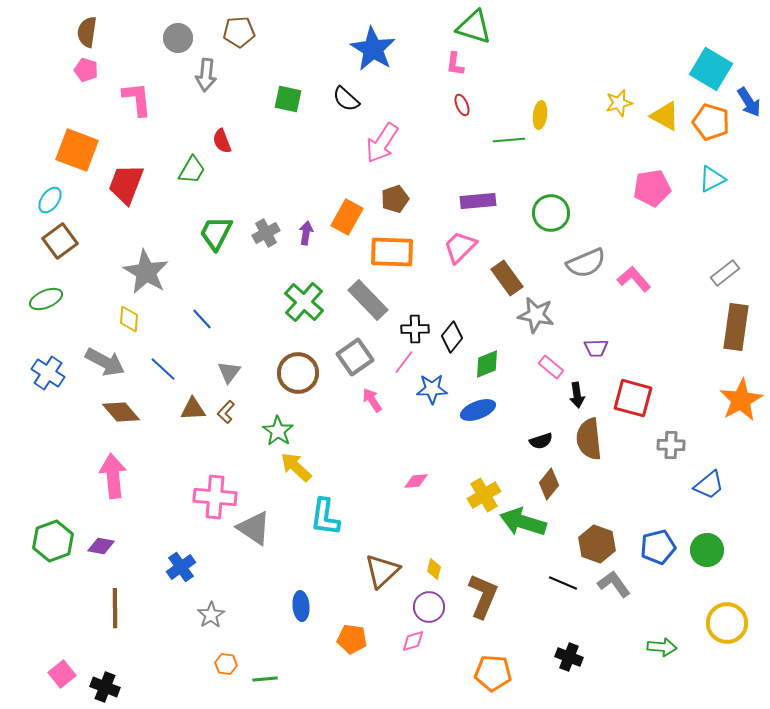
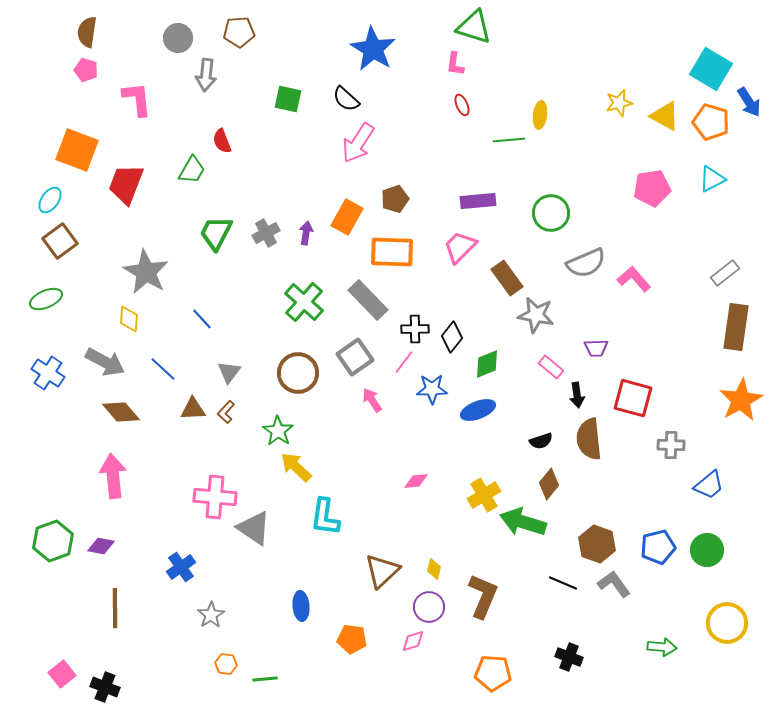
pink arrow at (382, 143): moved 24 px left
